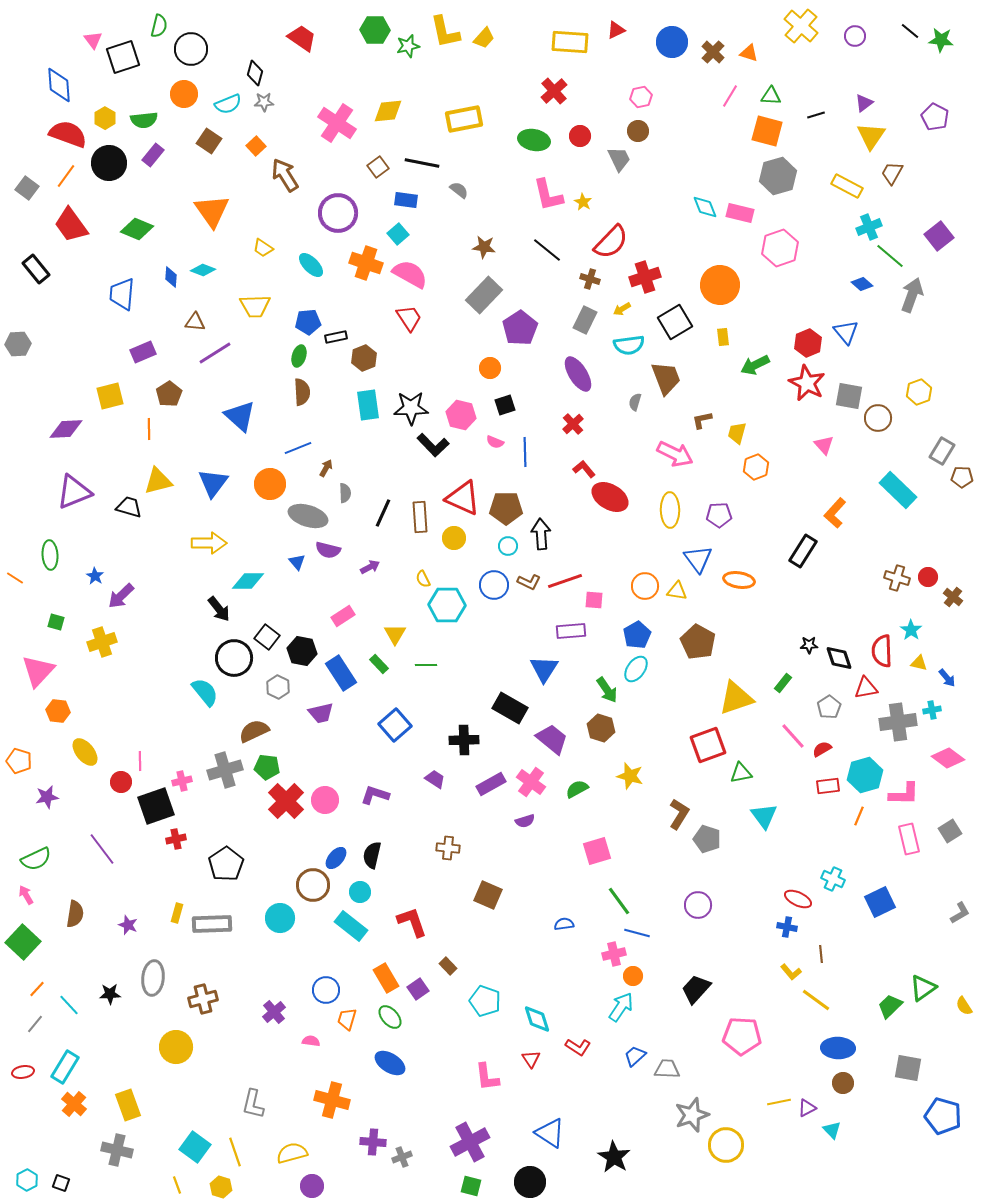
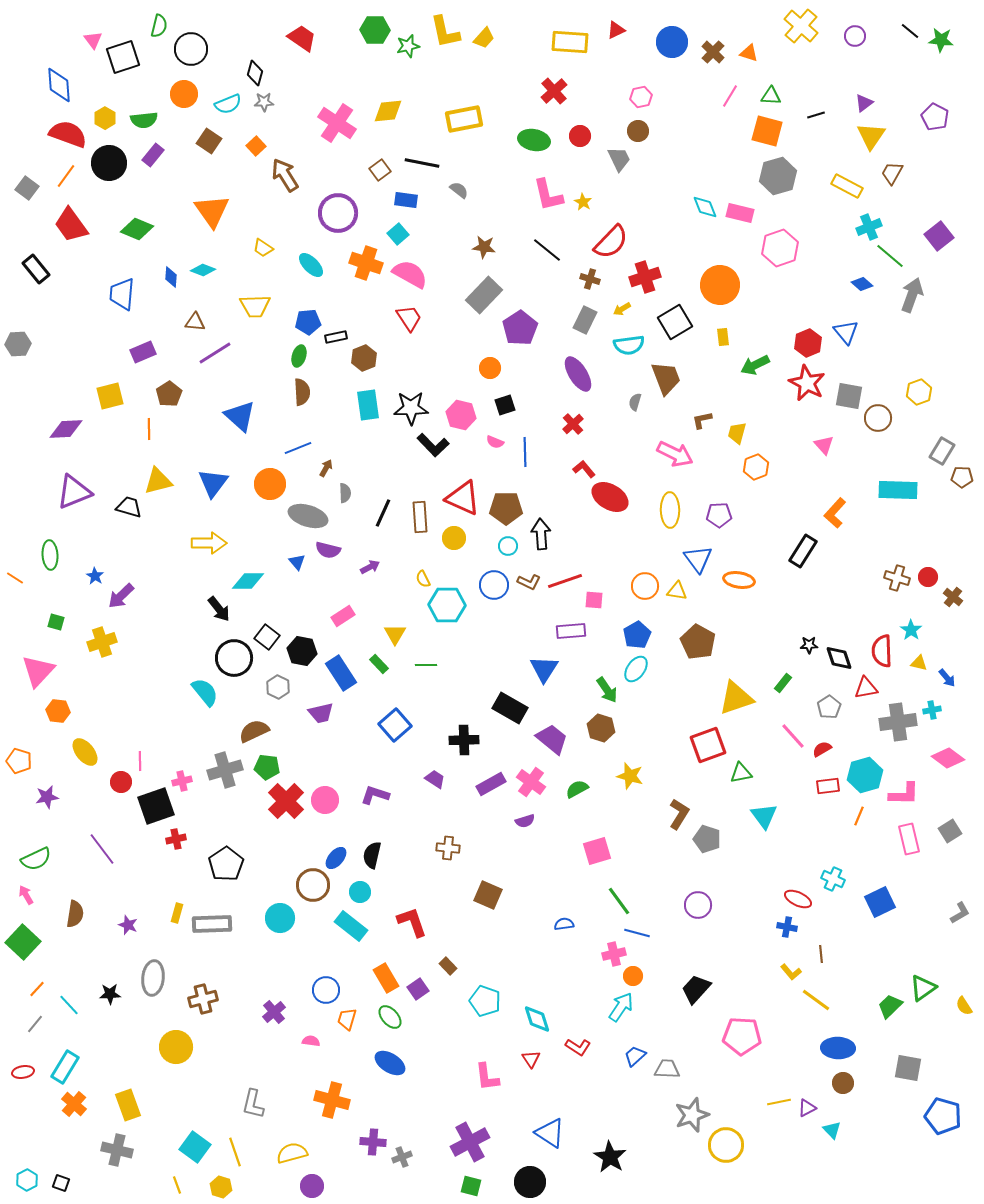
brown square at (378, 167): moved 2 px right, 3 px down
cyan rectangle at (898, 490): rotated 42 degrees counterclockwise
black star at (614, 1157): moved 4 px left
